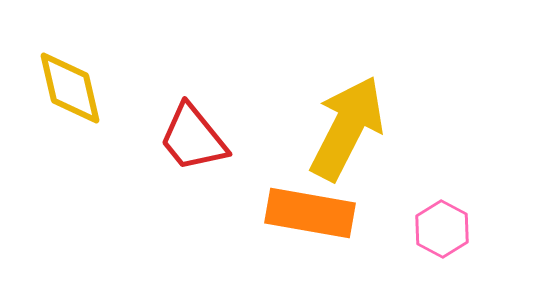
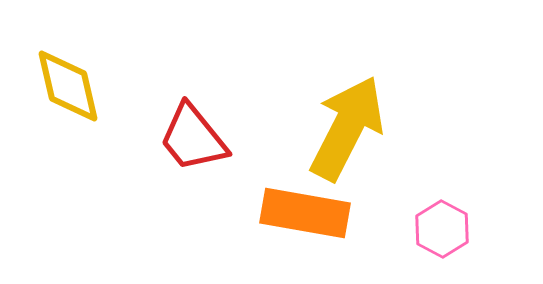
yellow diamond: moved 2 px left, 2 px up
orange rectangle: moved 5 px left
